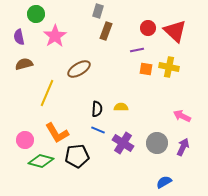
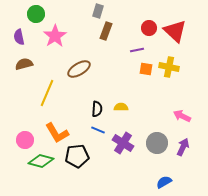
red circle: moved 1 px right
